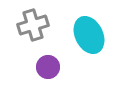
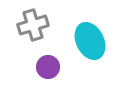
cyan ellipse: moved 1 px right, 6 px down
